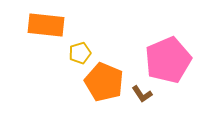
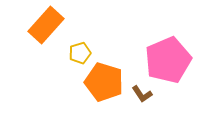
orange rectangle: rotated 54 degrees counterclockwise
orange pentagon: rotated 6 degrees counterclockwise
